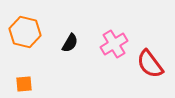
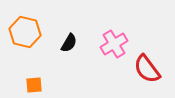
black semicircle: moved 1 px left
red semicircle: moved 3 px left, 5 px down
orange square: moved 10 px right, 1 px down
